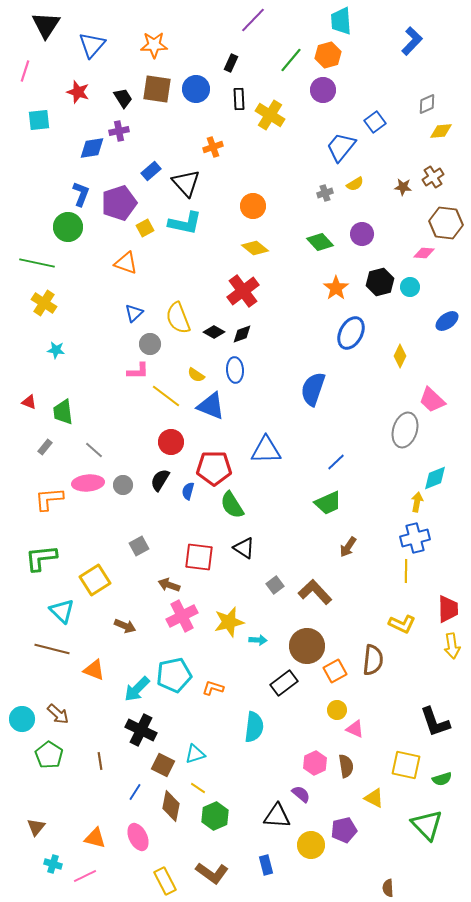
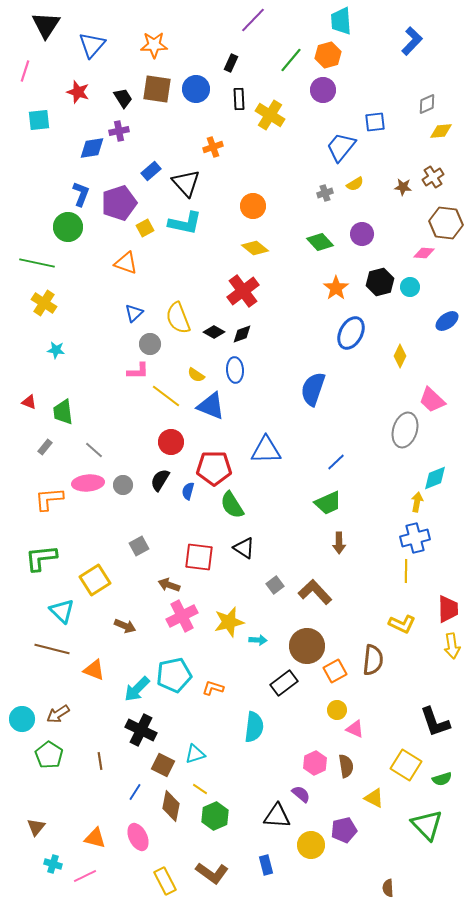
blue square at (375, 122): rotated 30 degrees clockwise
brown arrow at (348, 547): moved 9 px left, 4 px up; rotated 35 degrees counterclockwise
brown arrow at (58, 714): rotated 105 degrees clockwise
yellow square at (406, 765): rotated 20 degrees clockwise
yellow line at (198, 788): moved 2 px right, 1 px down
